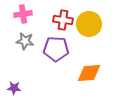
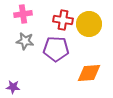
purple star: moved 1 px left, 1 px up
